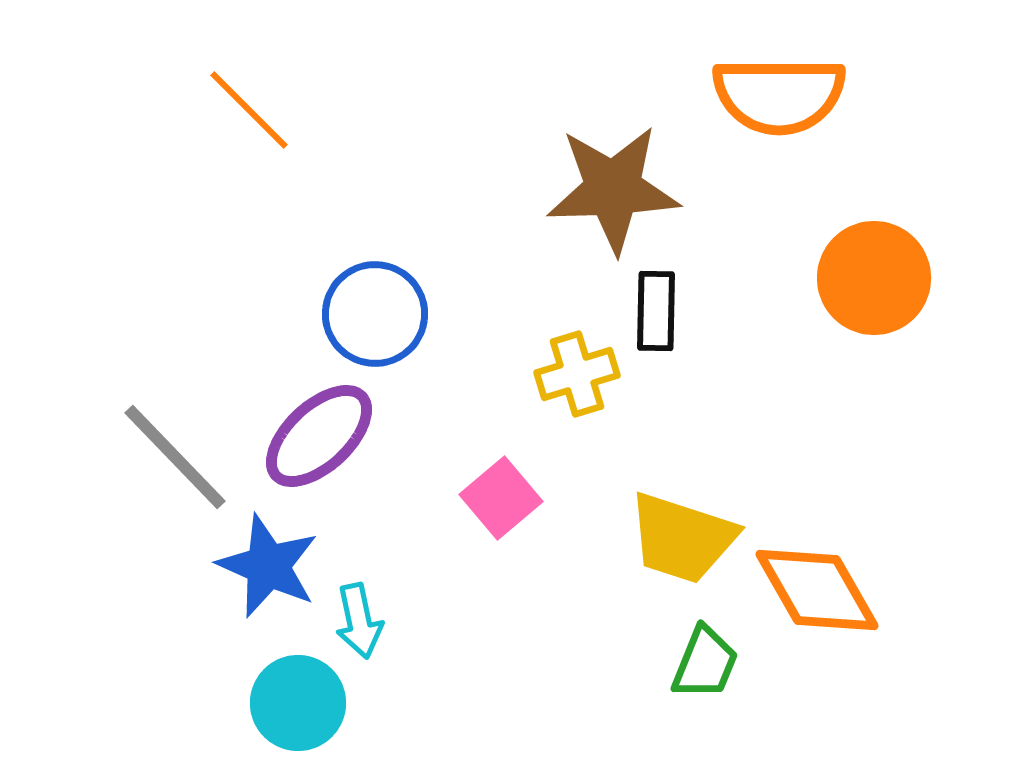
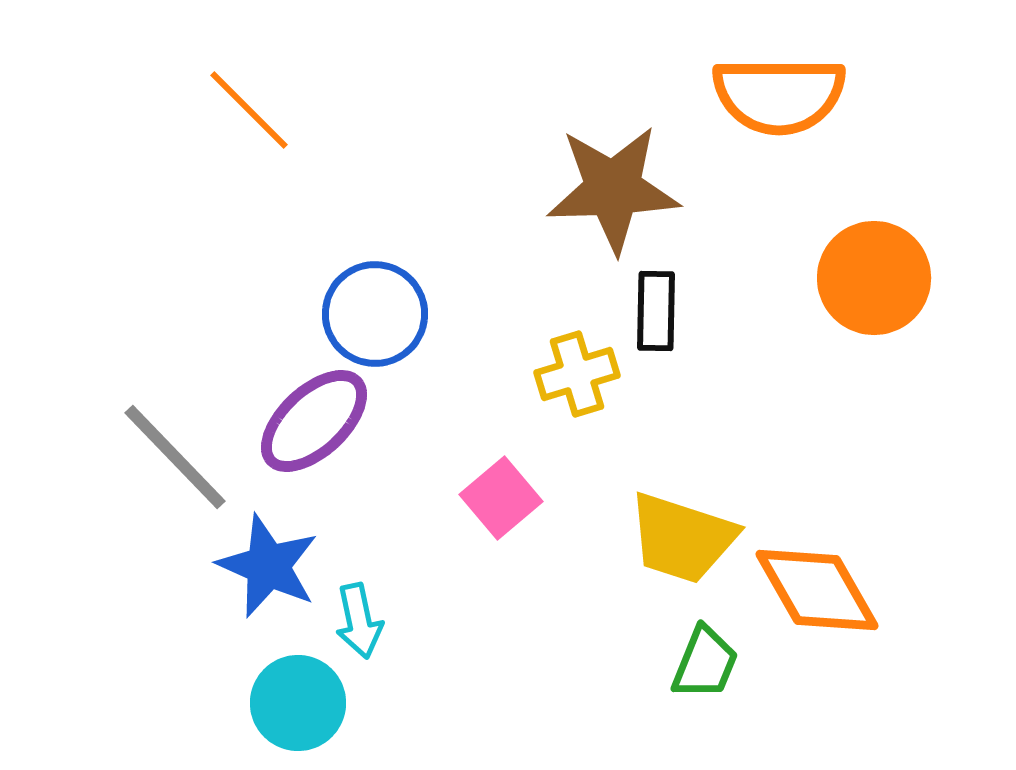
purple ellipse: moved 5 px left, 15 px up
